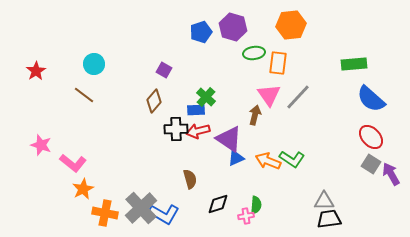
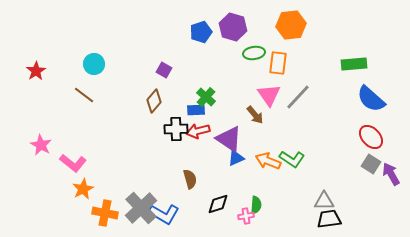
brown arrow: rotated 126 degrees clockwise
pink star: rotated 10 degrees clockwise
